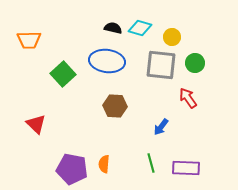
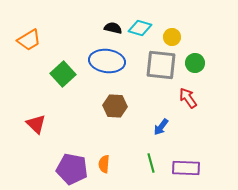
orange trapezoid: rotated 30 degrees counterclockwise
